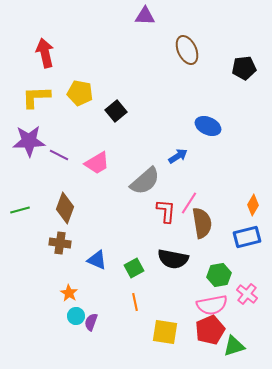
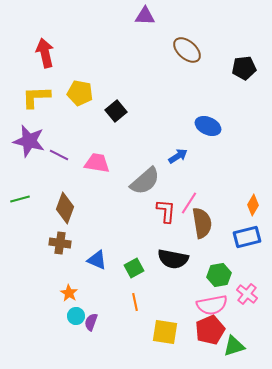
brown ellipse: rotated 24 degrees counterclockwise
purple star: rotated 16 degrees clockwise
pink trapezoid: rotated 140 degrees counterclockwise
green line: moved 11 px up
